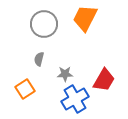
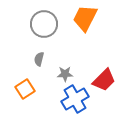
red trapezoid: rotated 15 degrees clockwise
